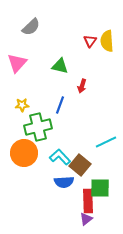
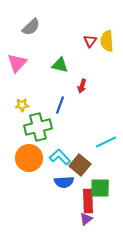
green triangle: moved 1 px up
orange circle: moved 5 px right, 5 px down
